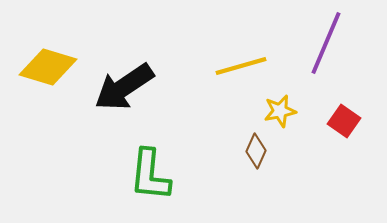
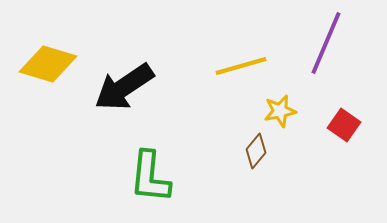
yellow diamond: moved 3 px up
red square: moved 4 px down
brown diamond: rotated 16 degrees clockwise
green L-shape: moved 2 px down
